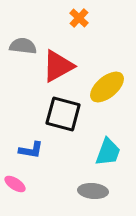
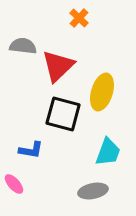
red triangle: rotated 15 degrees counterclockwise
yellow ellipse: moved 5 px left, 5 px down; rotated 33 degrees counterclockwise
pink ellipse: moved 1 px left; rotated 15 degrees clockwise
gray ellipse: rotated 16 degrees counterclockwise
